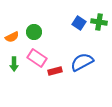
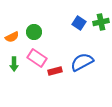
green cross: moved 2 px right; rotated 21 degrees counterclockwise
